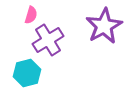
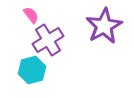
pink semicircle: rotated 54 degrees counterclockwise
cyan hexagon: moved 5 px right, 3 px up
